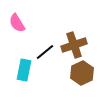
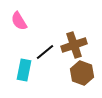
pink semicircle: moved 2 px right, 2 px up
brown hexagon: rotated 15 degrees counterclockwise
